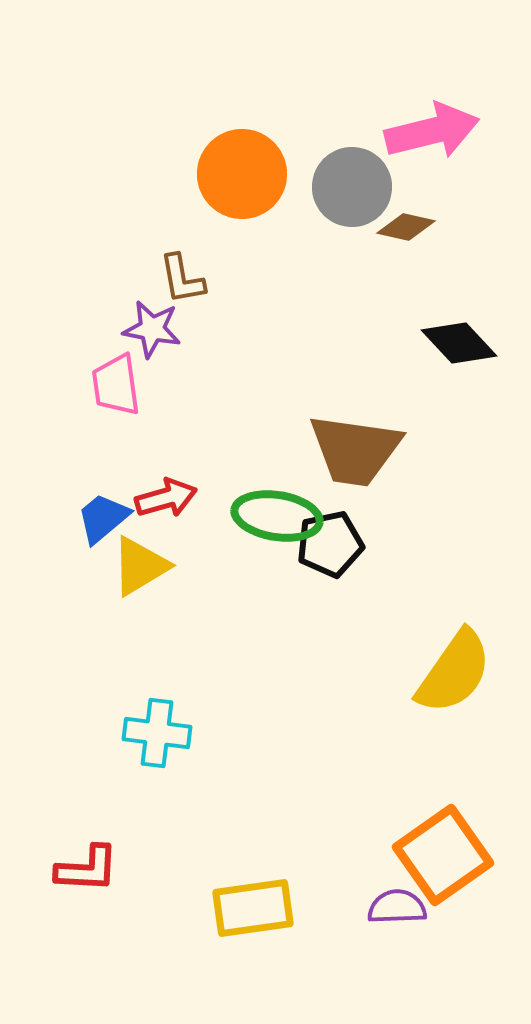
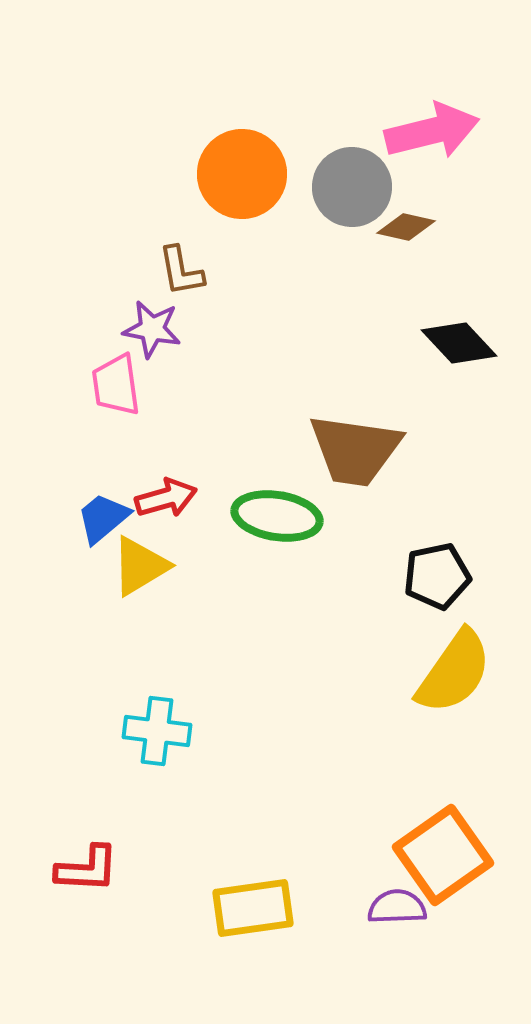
brown L-shape: moved 1 px left, 8 px up
black pentagon: moved 107 px right, 32 px down
cyan cross: moved 2 px up
